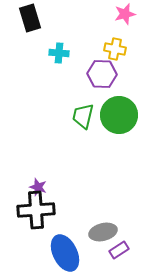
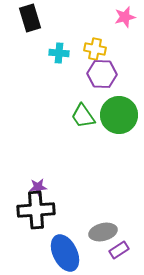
pink star: moved 3 px down
yellow cross: moved 20 px left
green trapezoid: rotated 48 degrees counterclockwise
purple star: rotated 24 degrees counterclockwise
